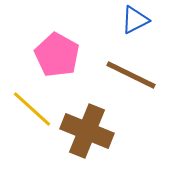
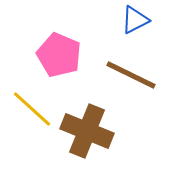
pink pentagon: moved 2 px right; rotated 6 degrees counterclockwise
